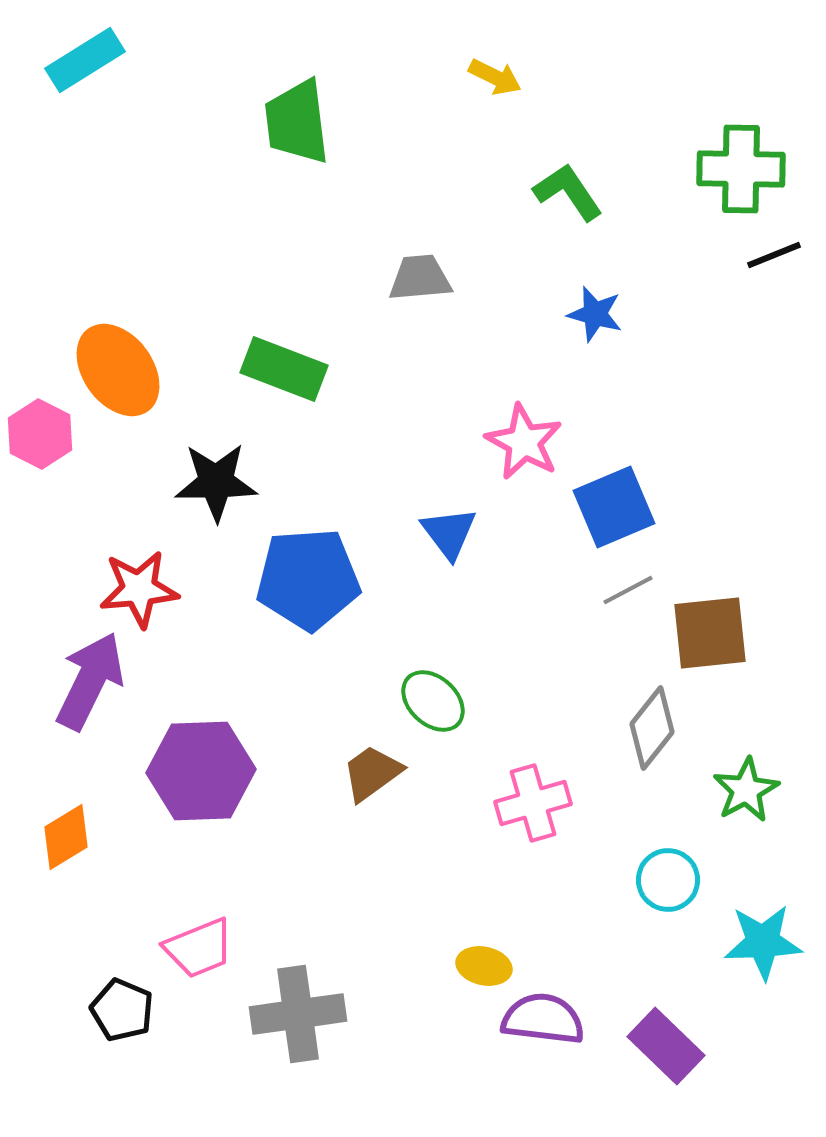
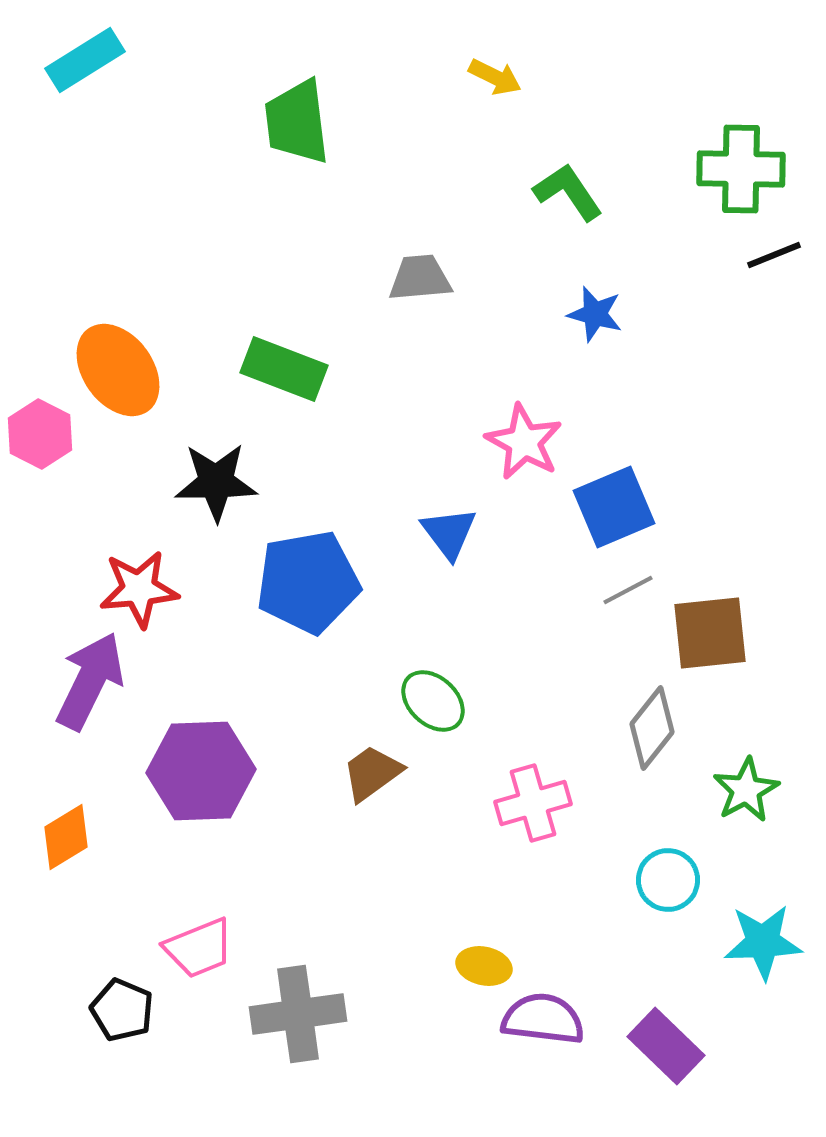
blue pentagon: moved 3 px down; rotated 6 degrees counterclockwise
